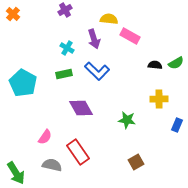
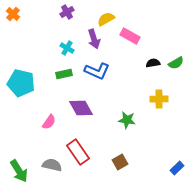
purple cross: moved 2 px right, 2 px down
yellow semicircle: moved 3 px left; rotated 36 degrees counterclockwise
black semicircle: moved 2 px left, 2 px up; rotated 16 degrees counterclockwise
blue L-shape: rotated 20 degrees counterclockwise
cyan pentagon: moved 2 px left; rotated 16 degrees counterclockwise
blue rectangle: moved 43 px down; rotated 24 degrees clockwise
pink semicircle: moved 4 px right, 15 px up
brown square: moved 16 px left
green arrow: moved 3 px right, 2 px up
